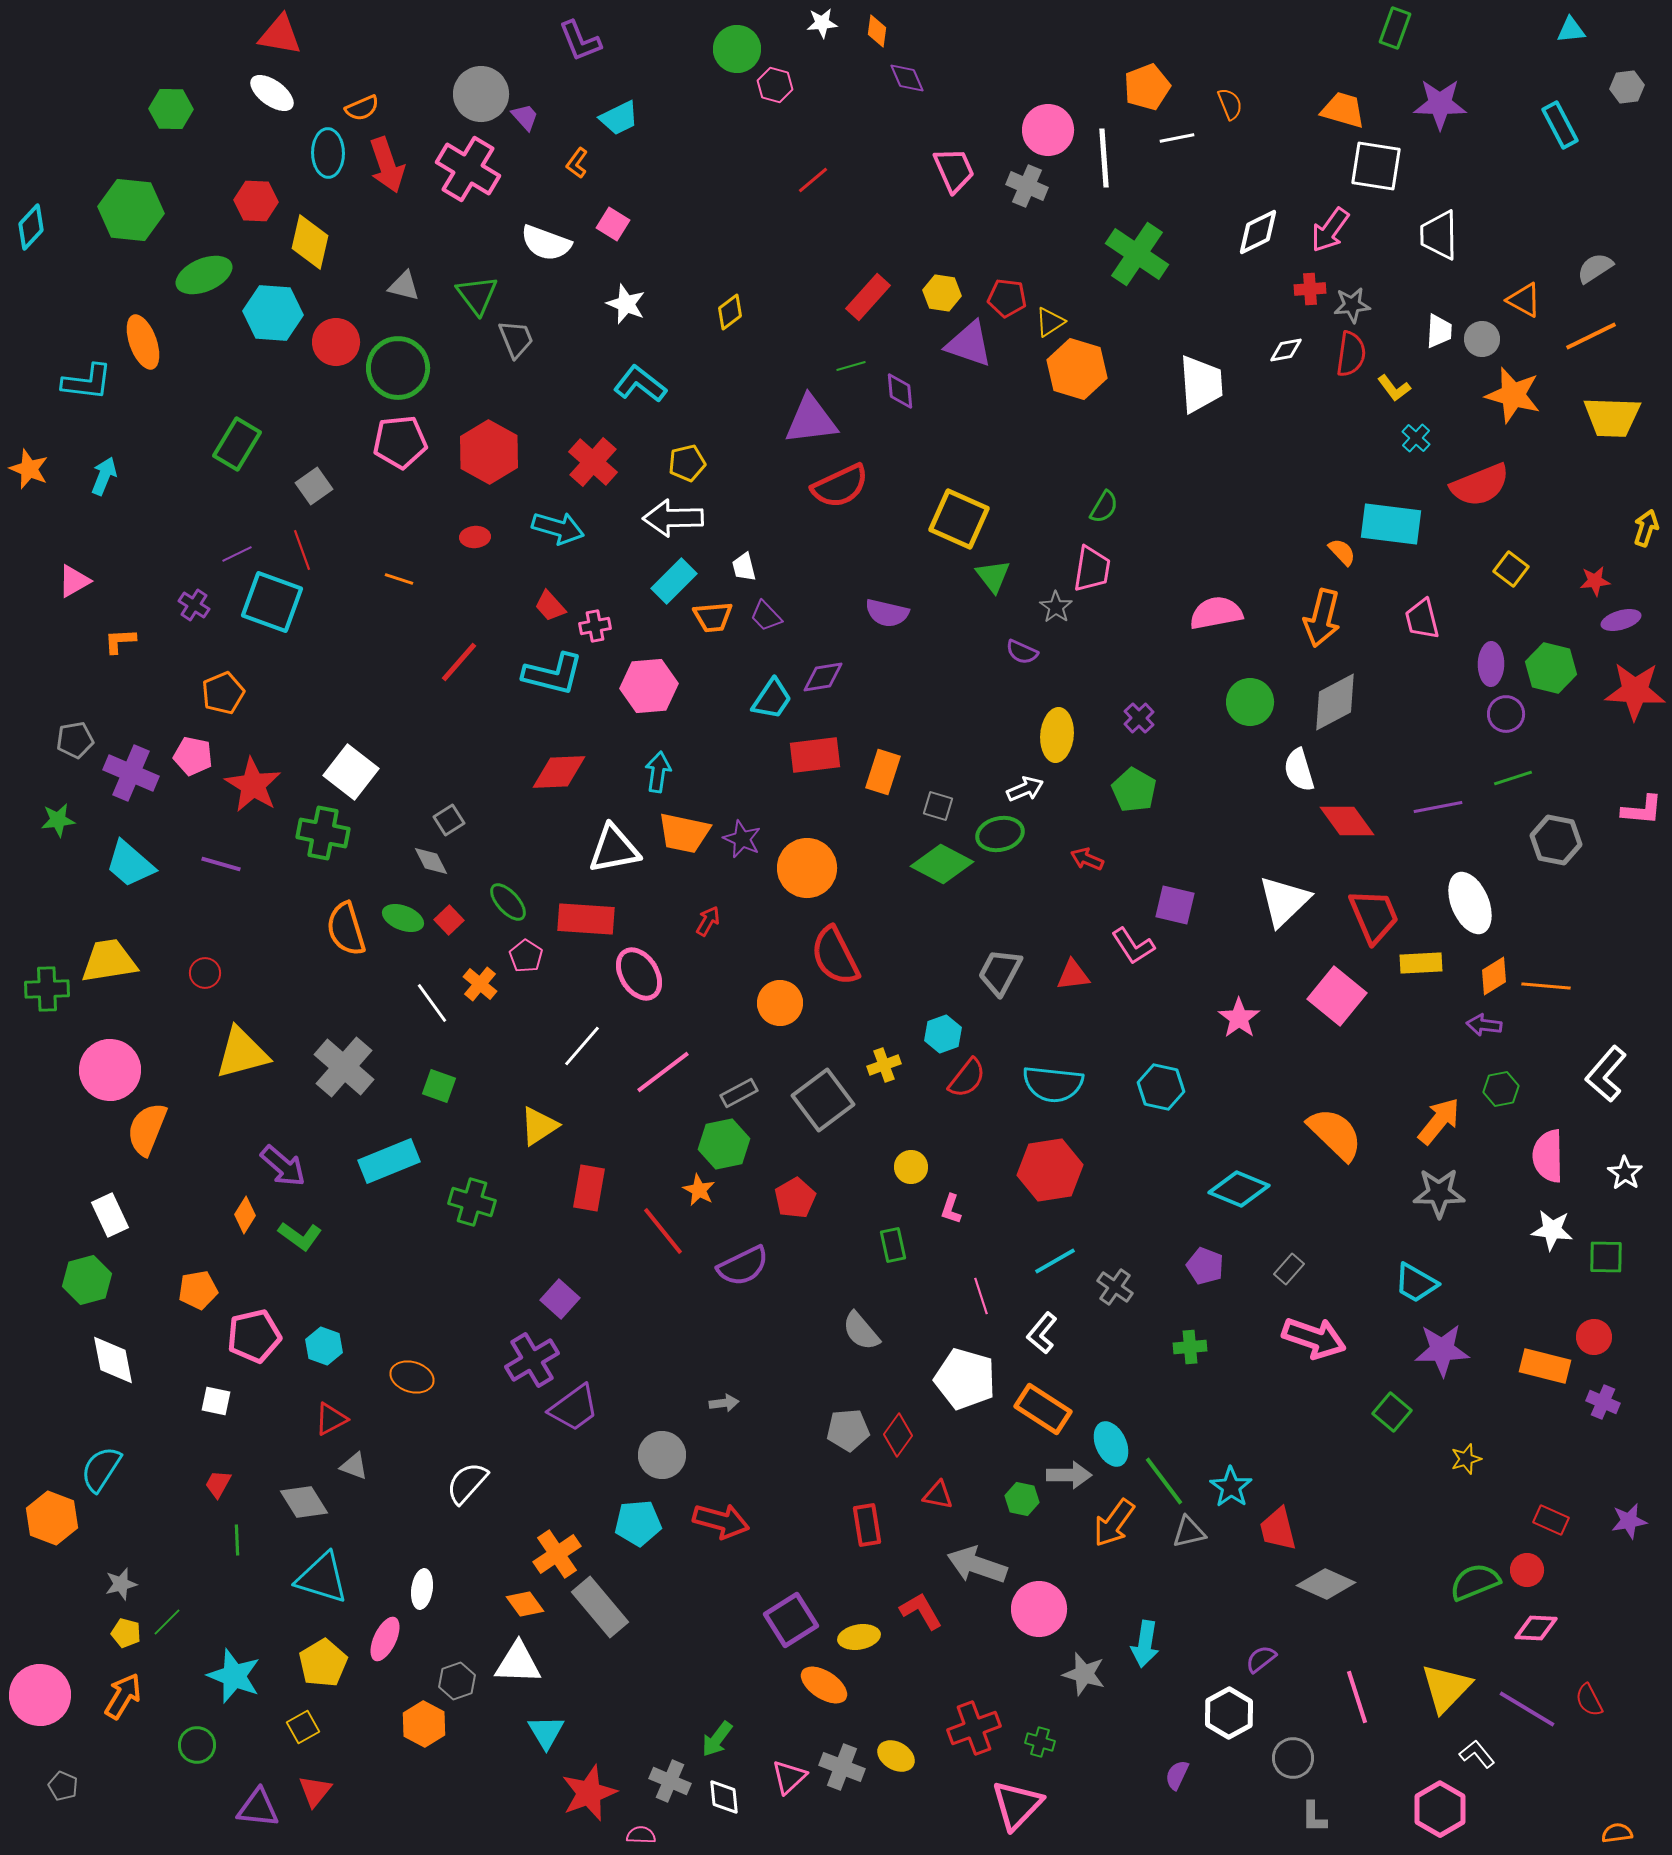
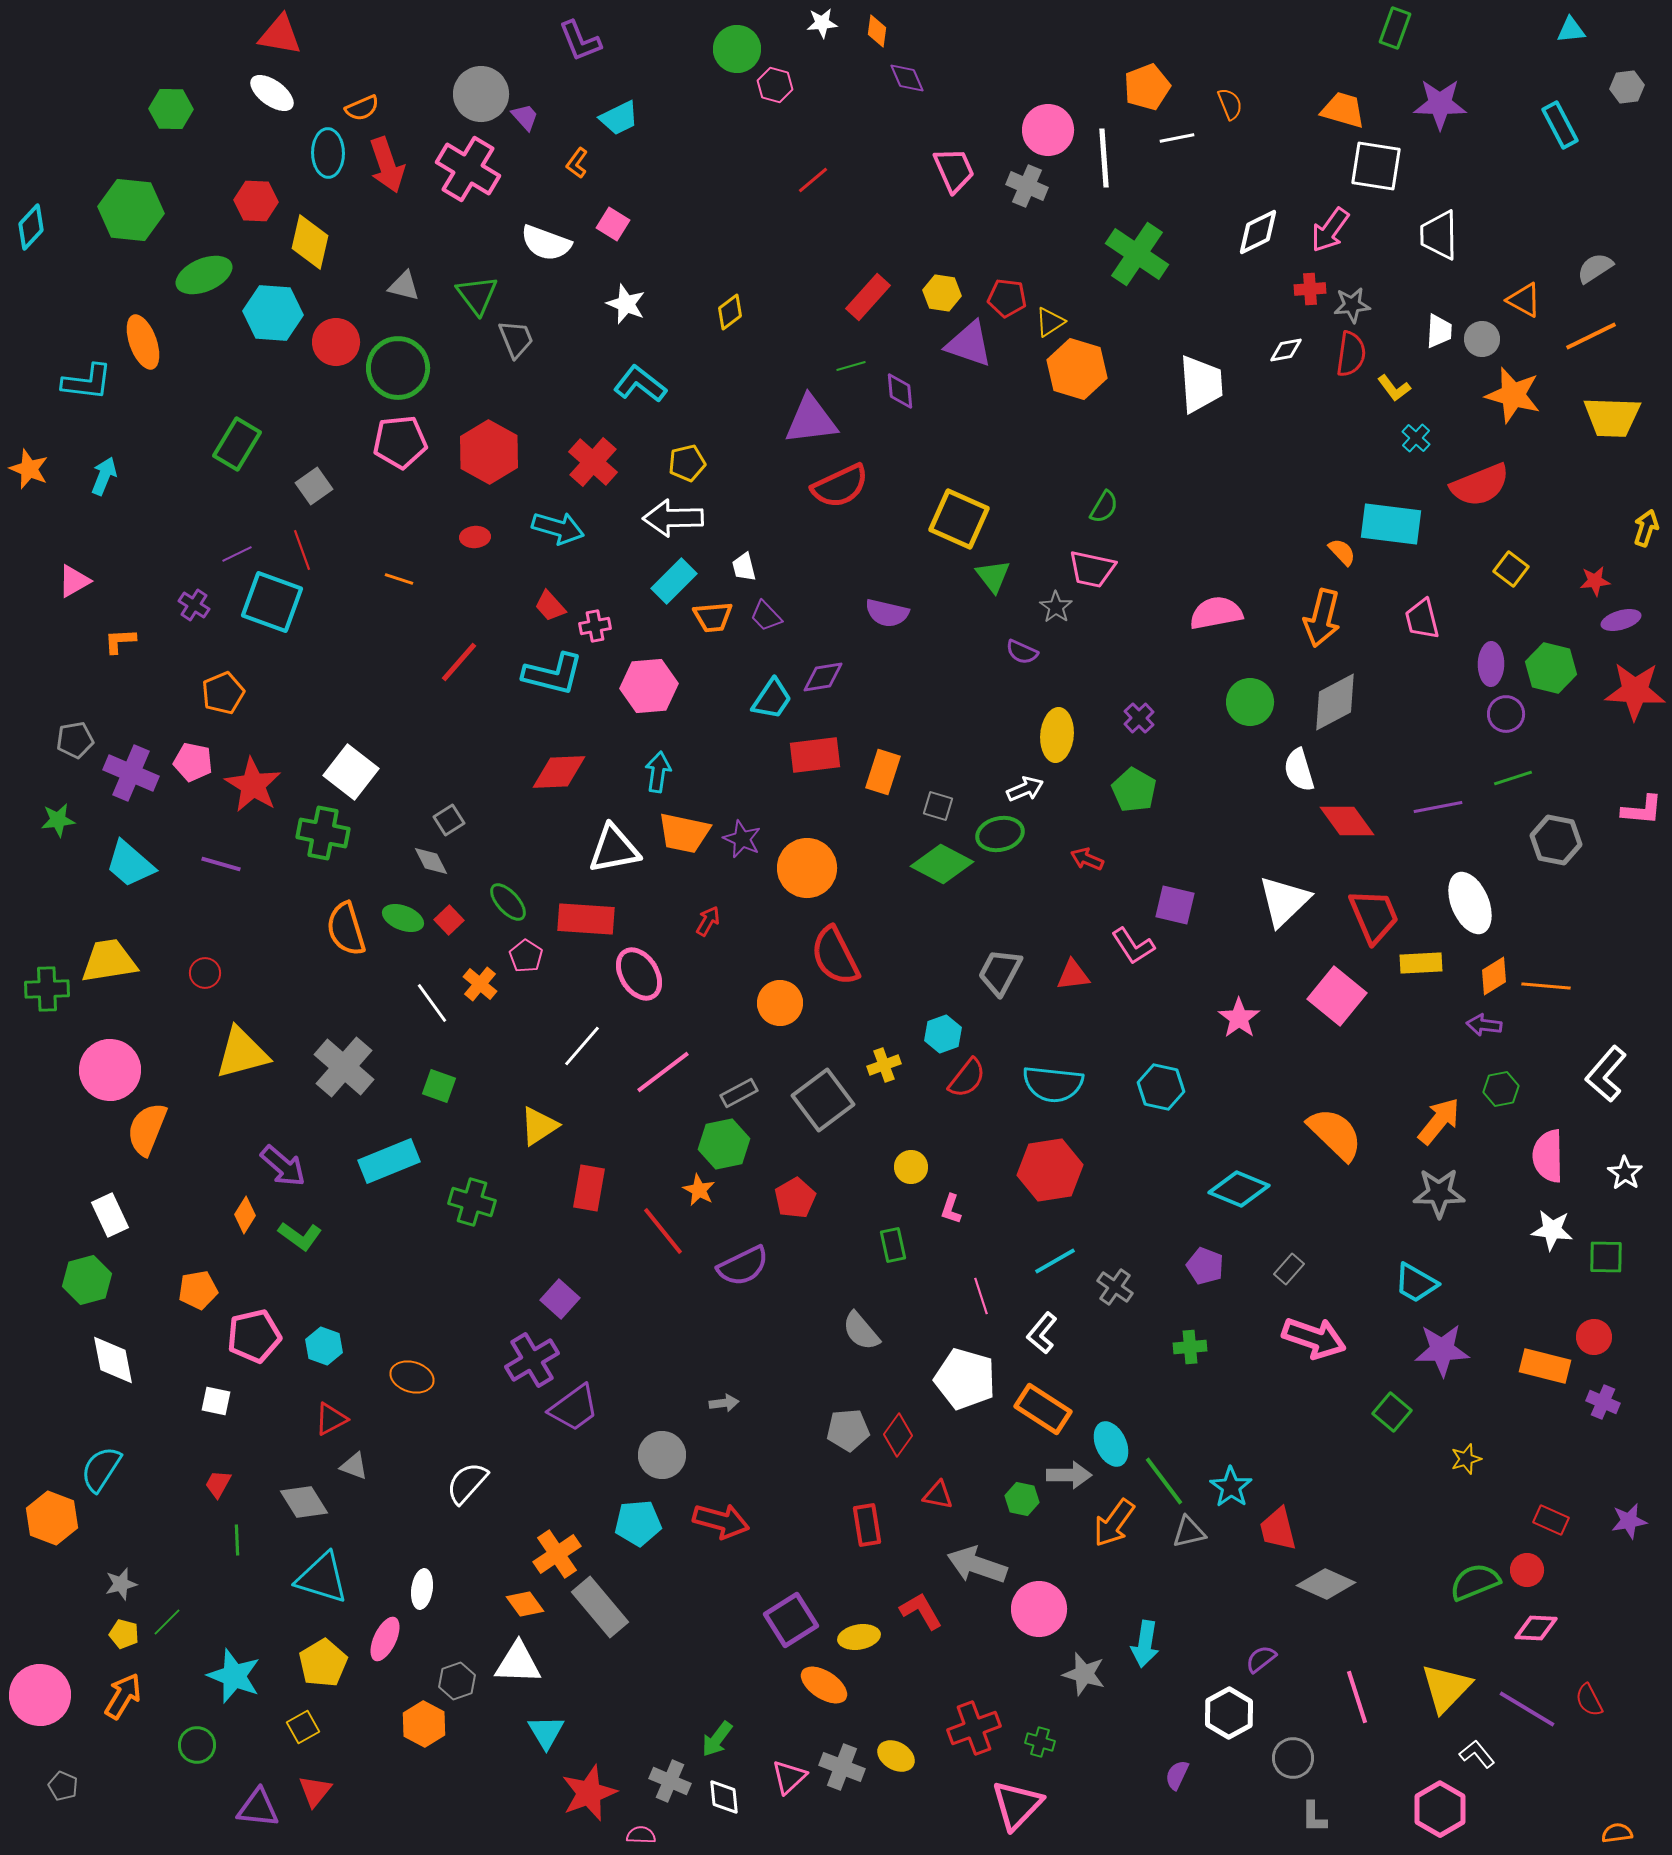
pink trapezoid at (1092, 569): rotated 93 degrees clockwise
pink pentagon at (193, 756): moved 6 px down
yellow pentagon at (126, 1633): moved 2 px left, 1 px down
